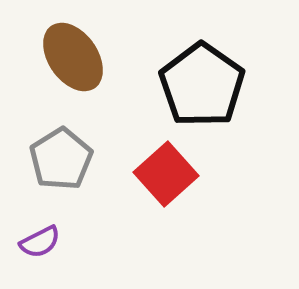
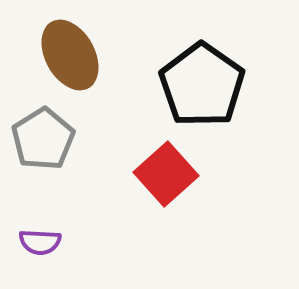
brown ellipse: moved 3 px left, 2 px up; rotated 6 degrees clockwise
gray pentagon: moved 18 px left, 20 px up
purple semicircle: rotated 30 degrees clockwise
